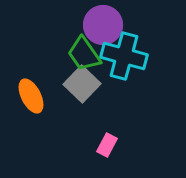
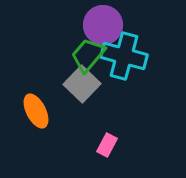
green trapezoid: moved 4 px right, 1 px down; rotated 75 degrees clockwise
orange ellipse: moved 5 px right, 15 px down
